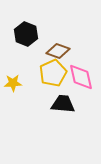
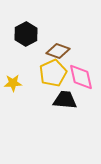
black hexagon: rotated 10 degrees clockwise
black trapezoid: moved 2 px right, 4 px up
